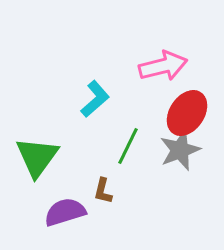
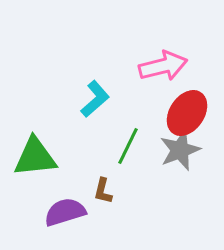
green triangle: moved 2 px left; rotated 48 degrees clockwise
